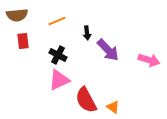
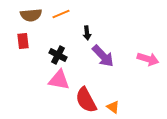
brown semicircle: moved 14 px right
orange line: moved 4 px right, 7 px up
purple arrow: moved 5 px left, 6 px down
pink arrow: moved 1 px left, 1 px up
pink triangle: rotated 35 degrees clockwise
